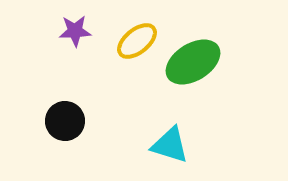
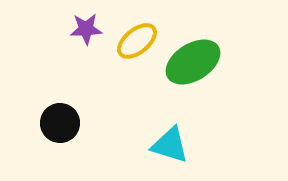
purple star: moved 11 px right, 2 px up
black circle: moved 5 px left, 2 px down
